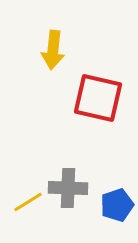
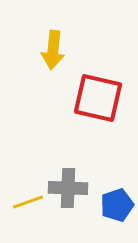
yellow line: rotated 12 degrees clockwise
